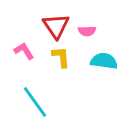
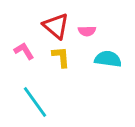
red triangle: rotated 16 degrees counterclockwise
cyan semicircle: moved 4 px right, 2 px up
